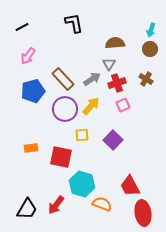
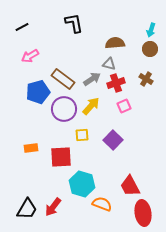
pink arrow: moved 2 px right; rotated 24 degrees clockwise
gray triangle: rotated 48 degrees counterclockwise
brown rectangle: rotated 10 degrees counterclockwise
red cross: moved 1 px left
blue pentagon: moved 5 px right, 1 px down
pink square: moved 1 px right, 1 px down
purple circle: moved 1 px left
red square: rotated 15 degrees counterclockwise
red arrow: moved 3 px left, 2 px down
